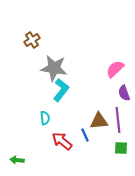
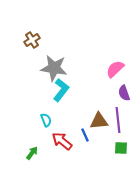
cyan semicircle: moved 1 px right, 2 px down; rotated 16 degrees counterclockwise
green arrow: moved 15 px right, 7 px up; rotated 120 degrees clockwise
